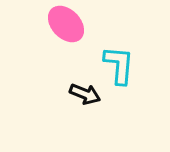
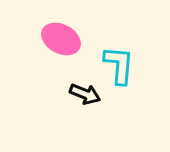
pink ellipse: moved 5 px left, 15 px down; rotated 18 degrees counterclockwise
